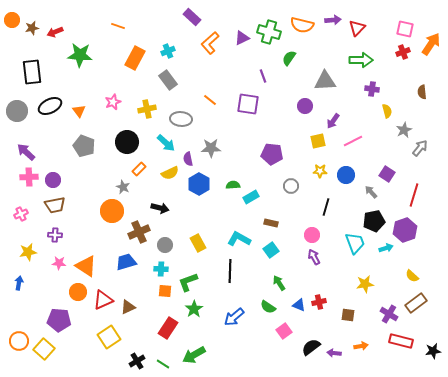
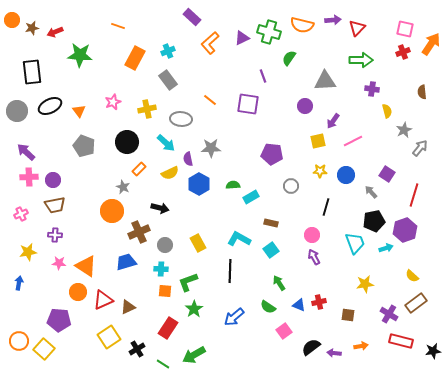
black cross at (137, 361): moved 12 px up
